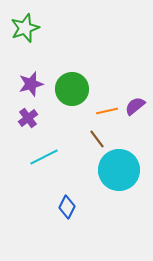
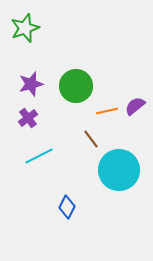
green circle: moved 4 px right, 3 px up
brown line: moved 6 px left
cyan line: moved 5 px left, 1 px up
